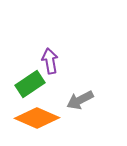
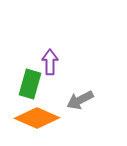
purple arrow: moved 1 px down; rotated 10 degrees clockwise
green rectangle: rotated 40 degrees counterclockwise
